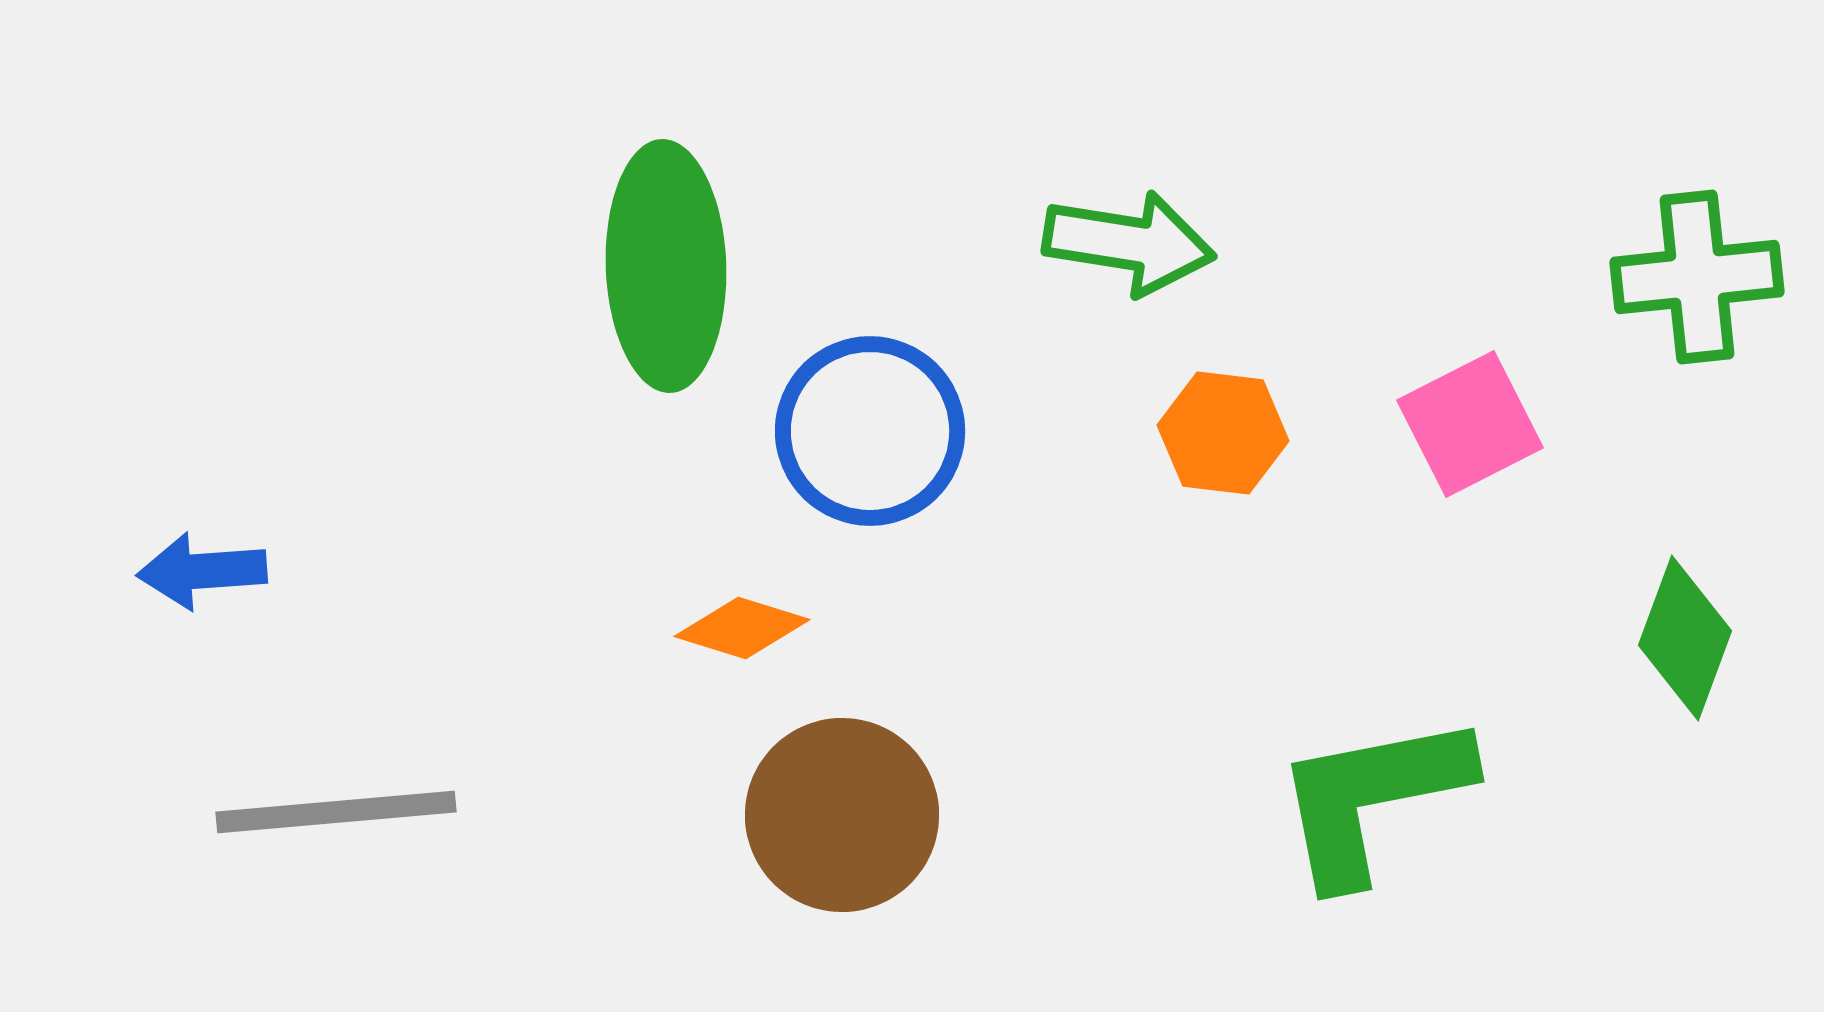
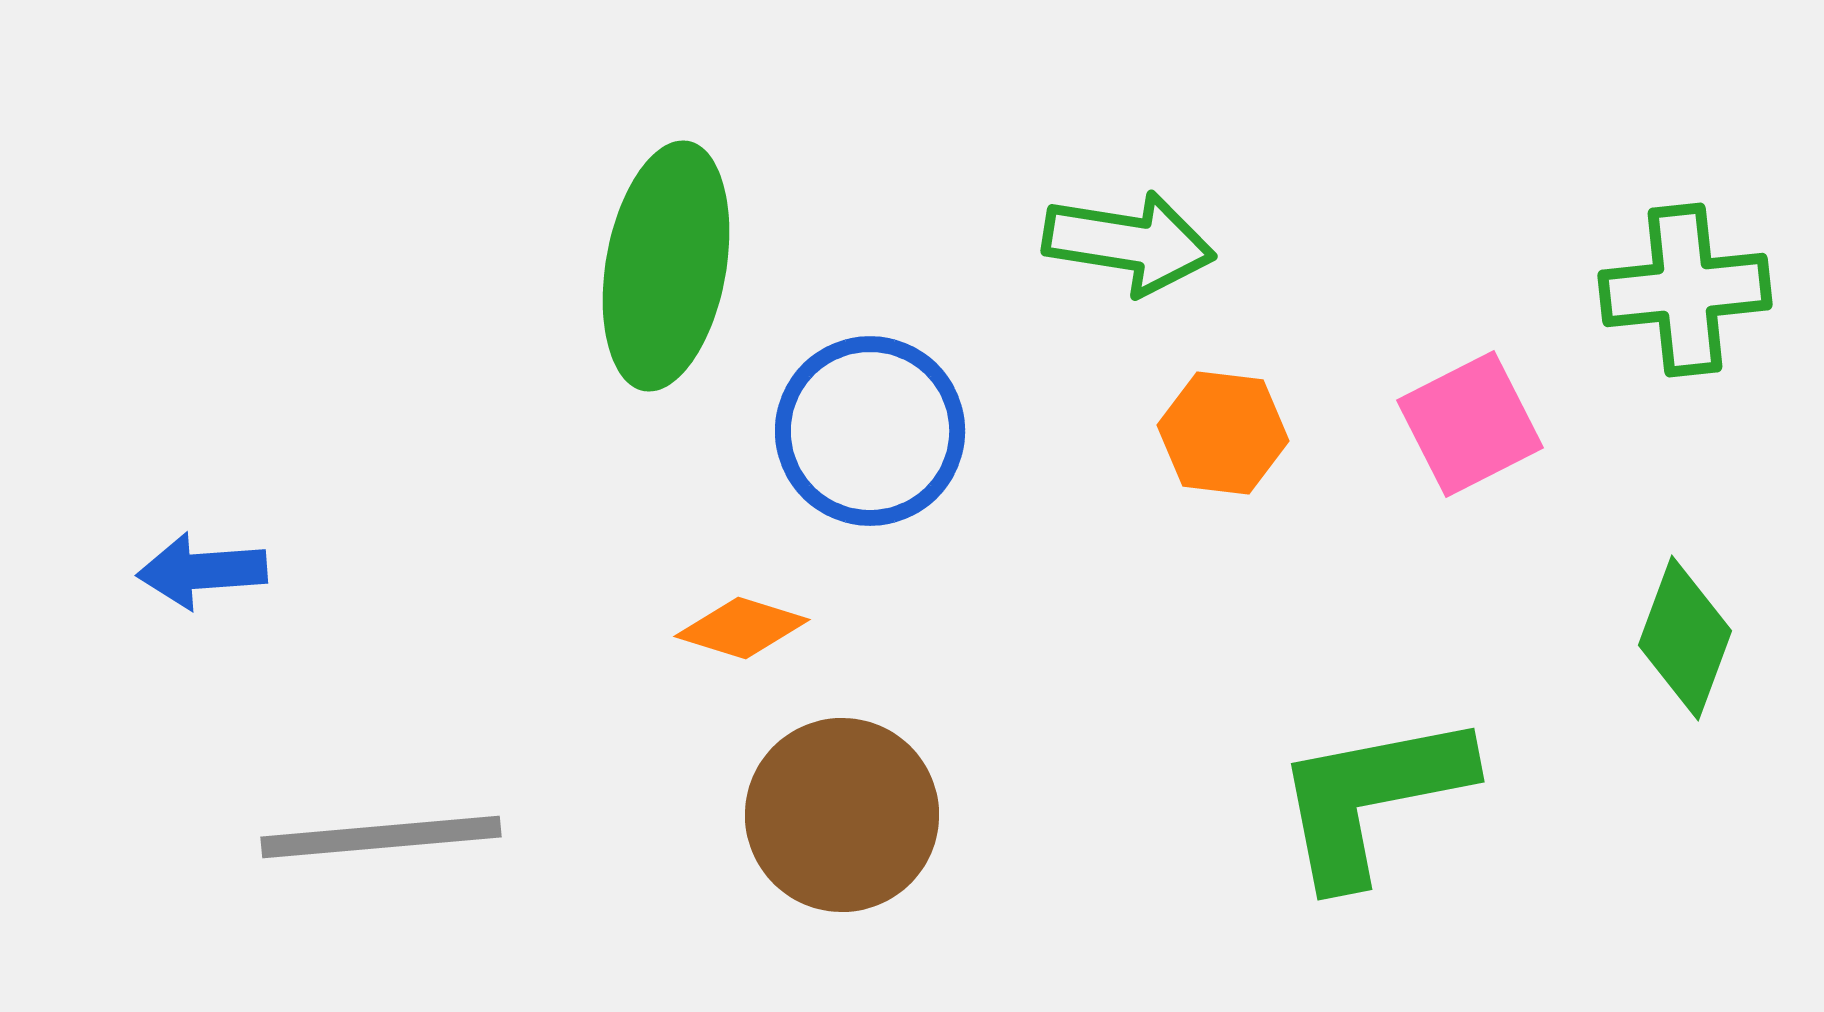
green ellipse: rotated 12 degrees clockwise
green cross: moved 12 px left, 13 px down
gray line: moved 45 px right, 25 px down
